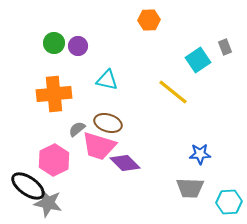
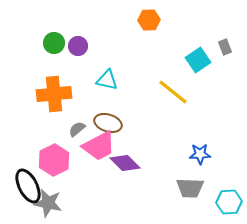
pink trapezoid: rotated 45 degrees counterclockwise
black ellipse: rotated 28 degrees clockwise
